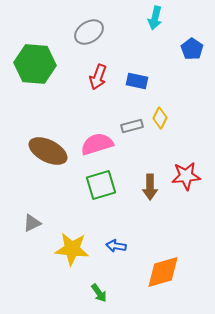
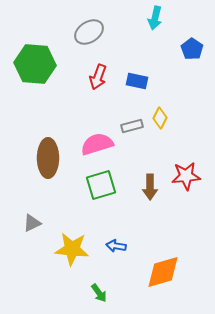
brown ellipse: moved 7 px down; rotated 63 degrees clockwise
